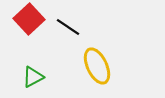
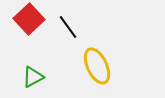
black line: rotated 20 degrees clockwise
